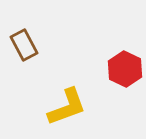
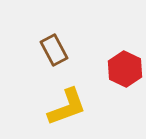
brown rectangle: moved 30 px right, 5 px down
